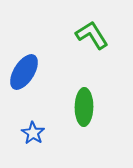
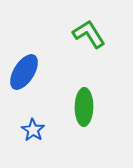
green L-shape: moved 3 px left, 1 px up
blue star: moved 3 px up
